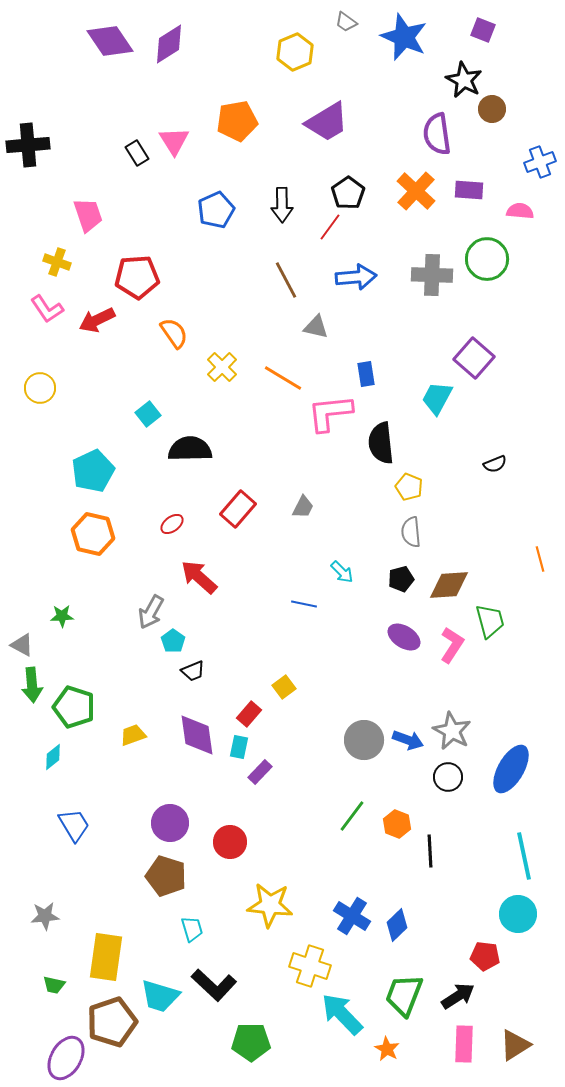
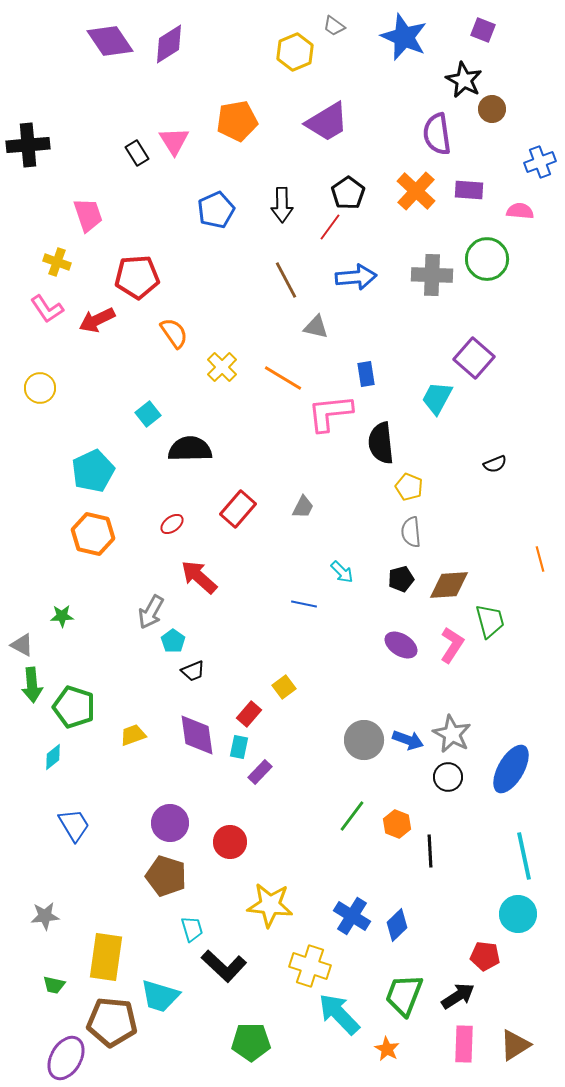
gray trapezoid at (346, 22): moved 12 px left, 4 px down
purple ellipse at (404, 637): moved 3 px left, 8 px down
gray star at (452, 731): moved 3 px down
black L-shape at (214, 985): moved 10 px right, 19 px up
cyan arrow at (342, 1014): moved 3 px left
brown pentagon at (112, 1022): rotated 24 degrees clockwise
